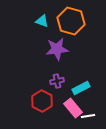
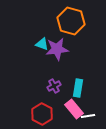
cyan triangle: moved 23 px down
purple cross: moved 3 px left, 5 px down; rotated 16 degrees counterclockwise
cyan rectangle: moved 3 px left; rotated 54 degrees counterclockwise
red hexagon: moved 13 px down
pink rectangle: moved 1 px right, 1 px down
